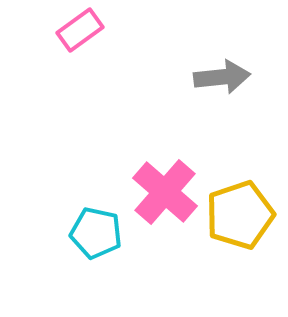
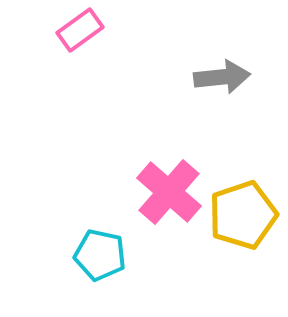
pink cross: moved 4 px right
yellow pentagon: moved 3 px right
cyan pentagon: moved 4 px right, 22 px down
